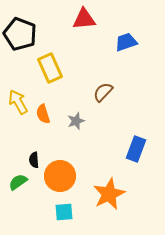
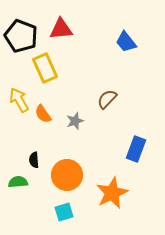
red triangle: moved 23 px left, 10 px down
black pentagon: moved 1 px right, 2 px down
blue trapezoid: rotated 110 degrees counterclockwise
yellow rectangle: moved 5 px left
brown semicircle: moved 4 px right, 7 px down
yellow arrow: moved 1 px right, 2 px up
orange semicircle: rotated 18 degrees counterclockwise
gray star: moved 1 px left
orange circle: moved 7 px right, 1 px up
green semicircle: rotated 30 degrees clockwise
orange star: moved 3 px right, 1 px up
cyan square: rotated 12 degrees counterclockwise
